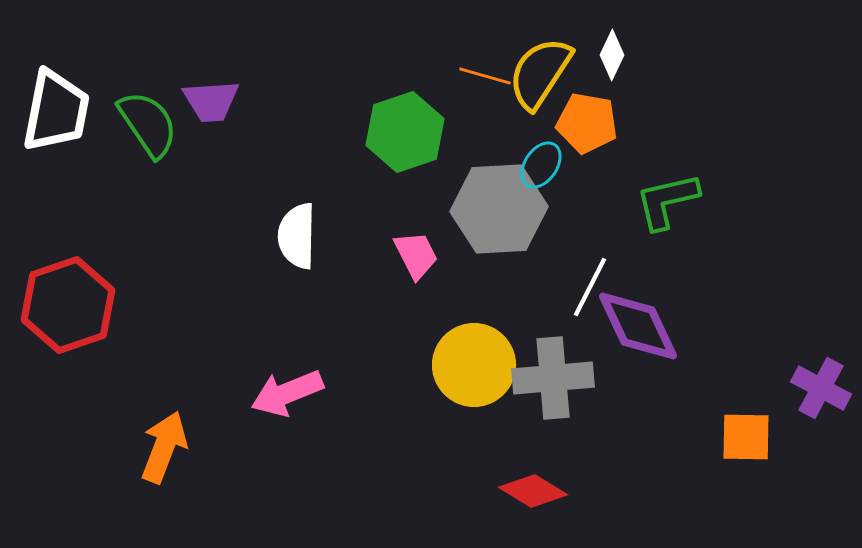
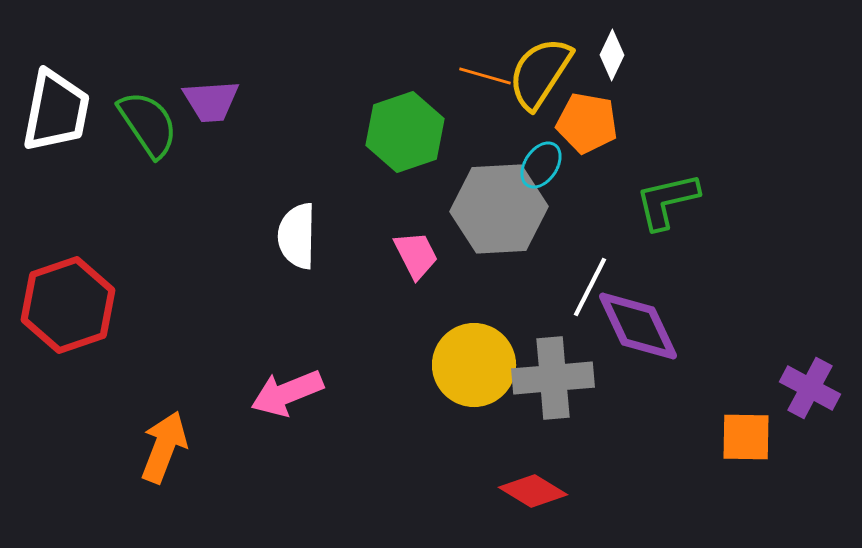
purple cross: moved 11 px left
